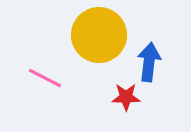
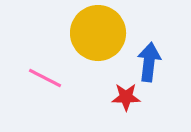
yellow circle: moved 1 px left, 2 px up
